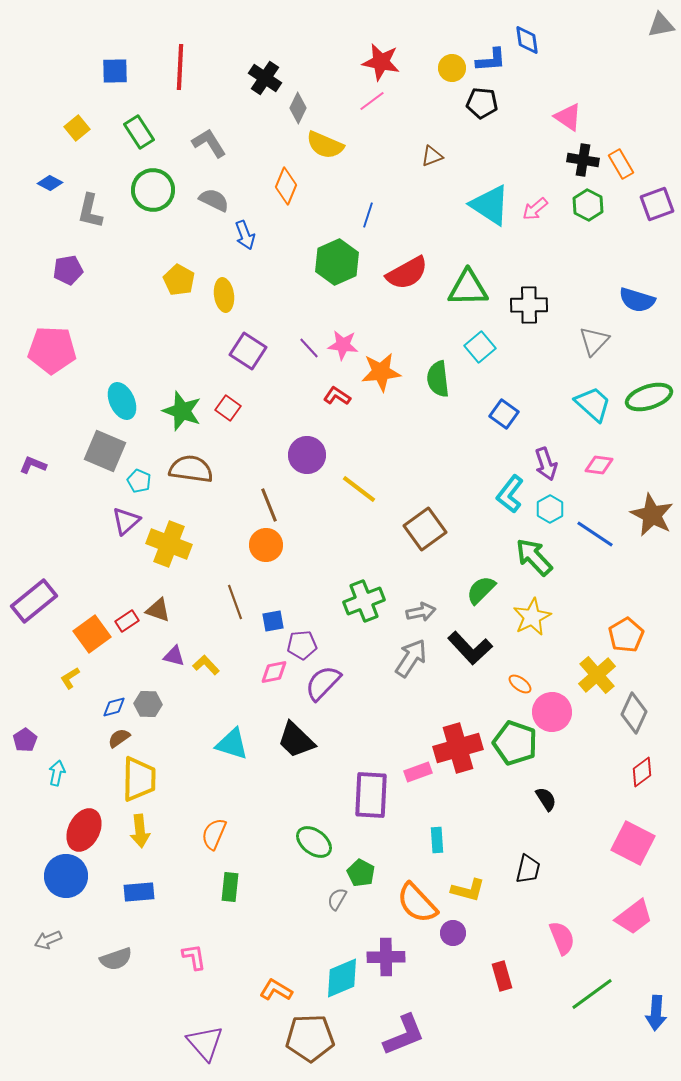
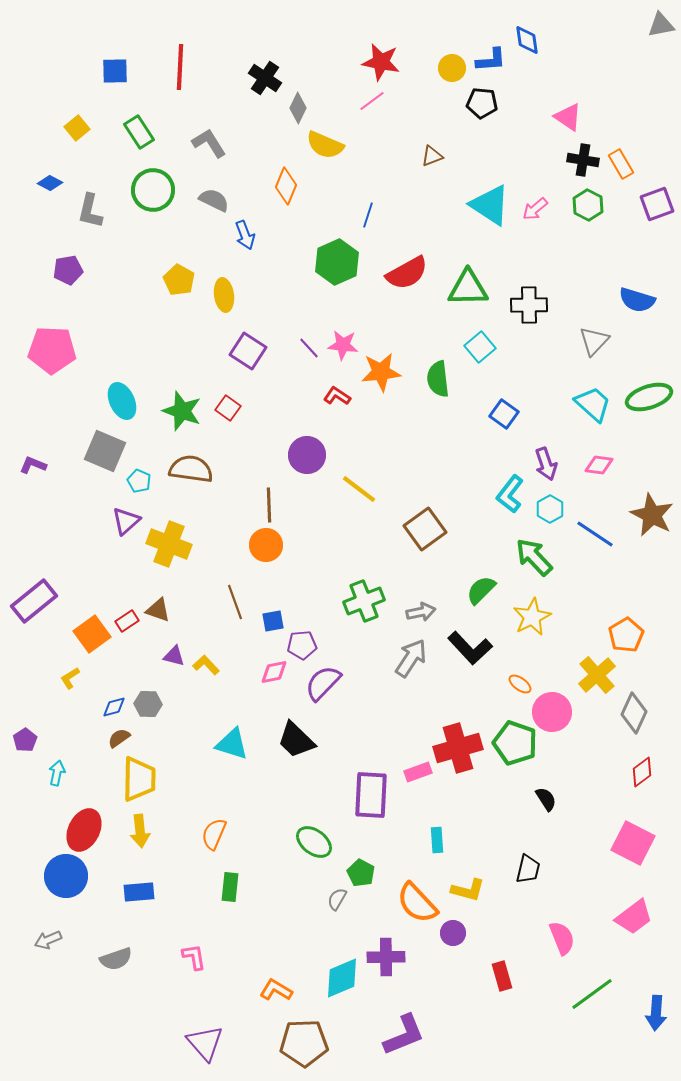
brown line at (269, 505): rotated 20 degrees clockwise
brown pentagon at (310, 1038): moved 6 px left, 5 px down
